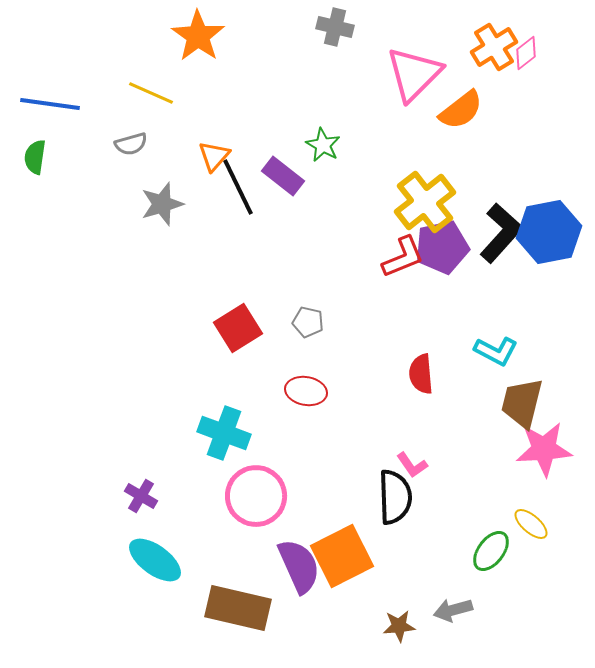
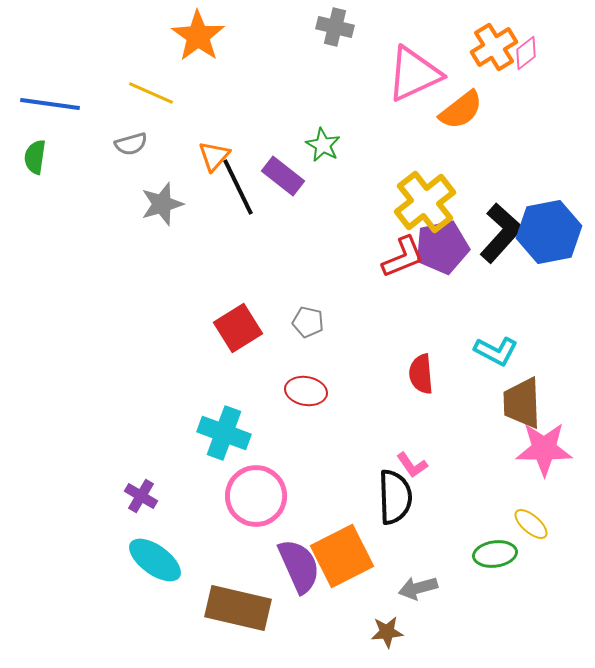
pink triangle: rotated 20 degrees clockwise
brown trapezoid: rotated 16 degrees counterclockwise
pink star: rotated 4 degrees clockwise
green ellipse: moved 4 px right, 3 px down; rotated 45 degrees clockwise
gray arrow: moved 35 px left, 22 px up
brown star: moved 12 px left, 6 px down
